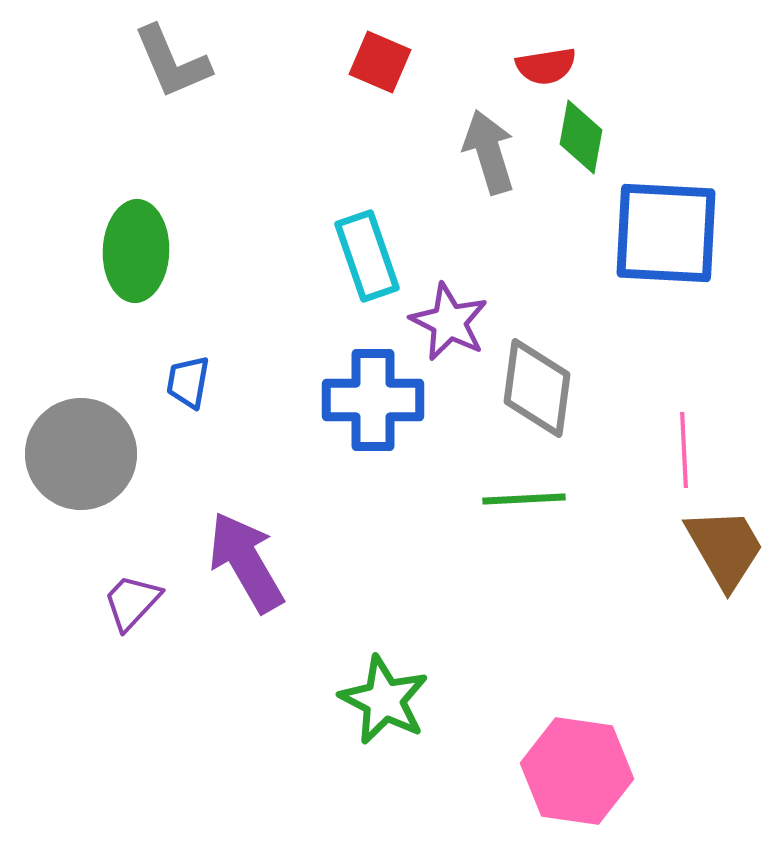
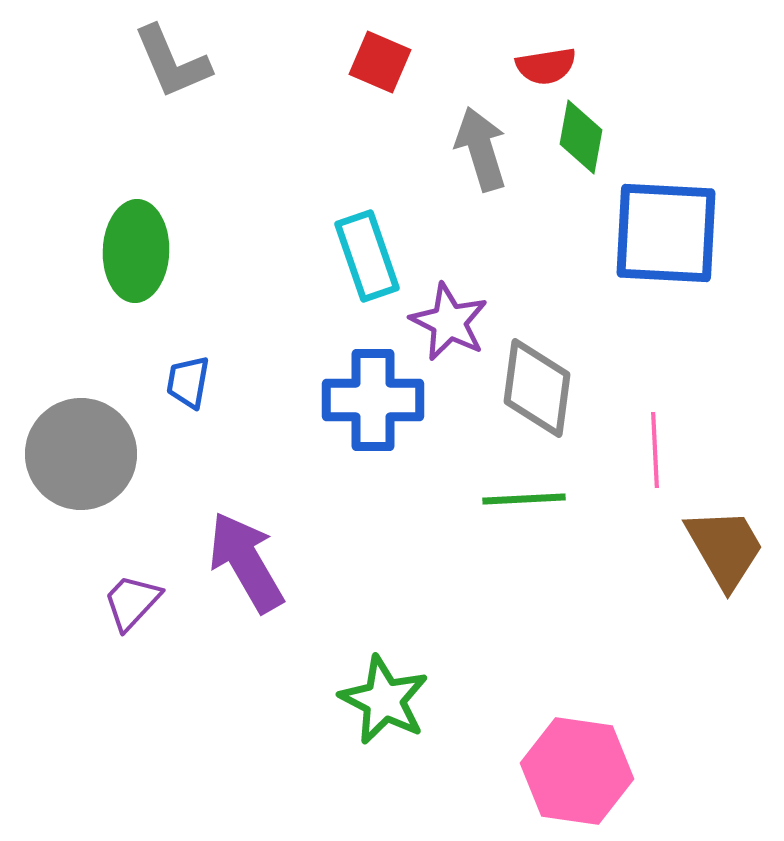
gray arrow: moved 8 px left, 3 px up
pink line: moved 29 px left
